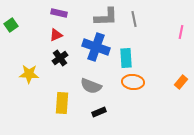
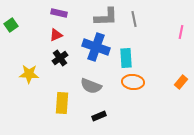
black rectangle: moved 4 px down
